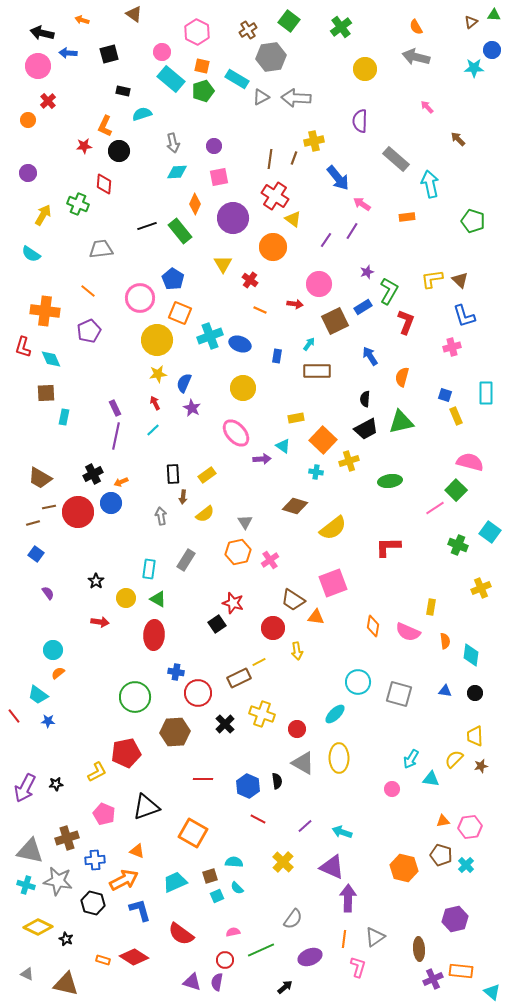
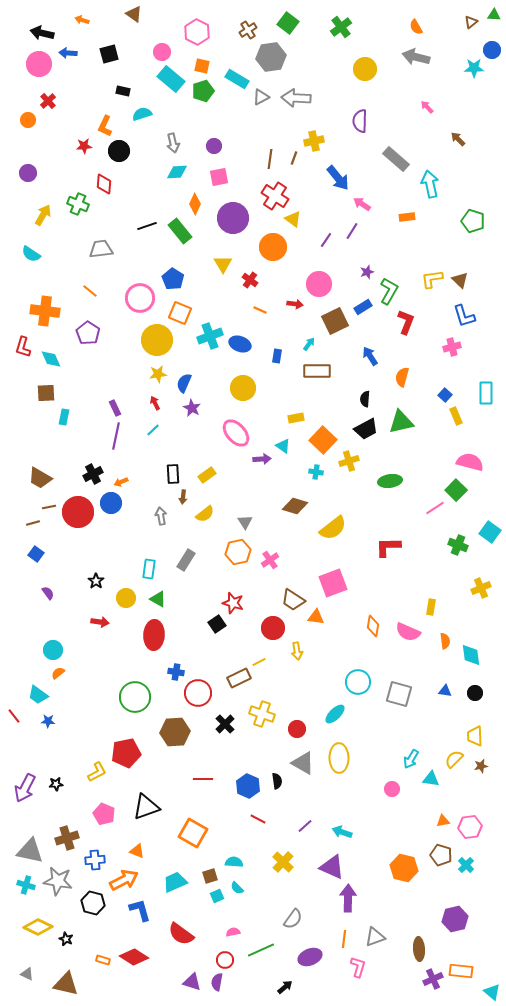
green square at (289, 21): moved 1 px left, 2 px down
pink circle at (38, 66): moved 1 px right, 2 px up
orange line at (88, 291): moved 2 px right
purple pentagon at (89, 331): moved 1 px left, 2 px down; rotated 15 degrees counterclockwise
blue square at (445, 395): rotated 24 degrees clockwise
cyan diamond at (471, 655): rotated 15 degrees counterclockwise
gray triangle at (375, 937): rotated 15 degrees clockwise
